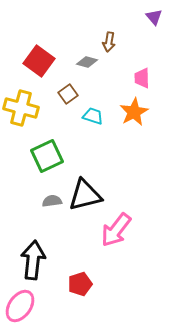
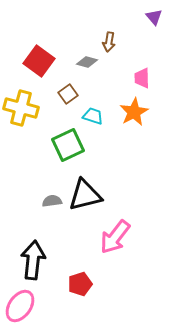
green square: moved 21 px right, 11 px up
pink arrow: moved 1 px left, 7 px down
